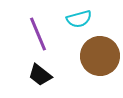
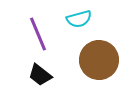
brown circle: moved 1 px left, 4 px down
